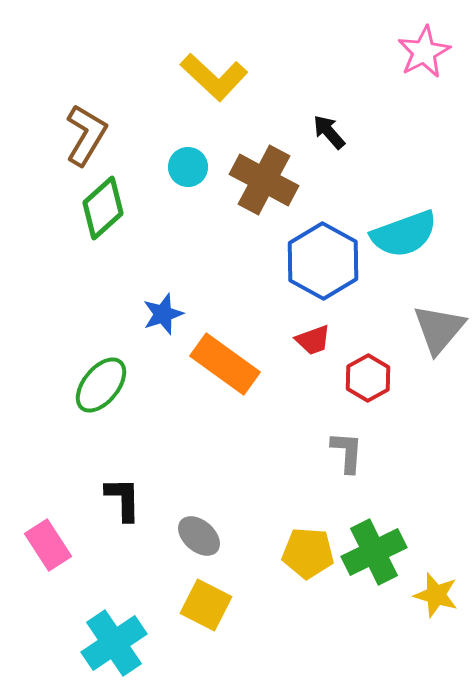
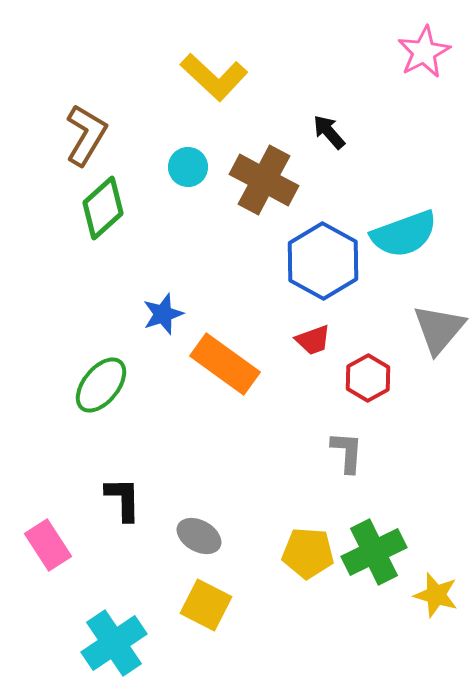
gray ellipse: rotated 12 degrees counterclockwise
